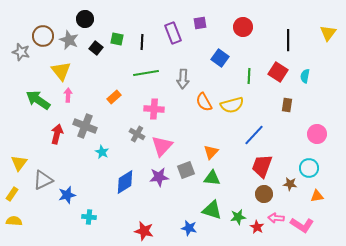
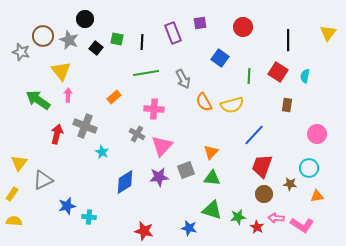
gray arrow at (183, 79): rotated 30 degrees counterclockwise
blue star at (67, 195): moved 11 px down
